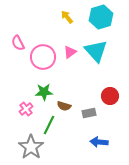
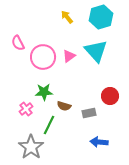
pink triangle: moved 1 px left, 4 px down
